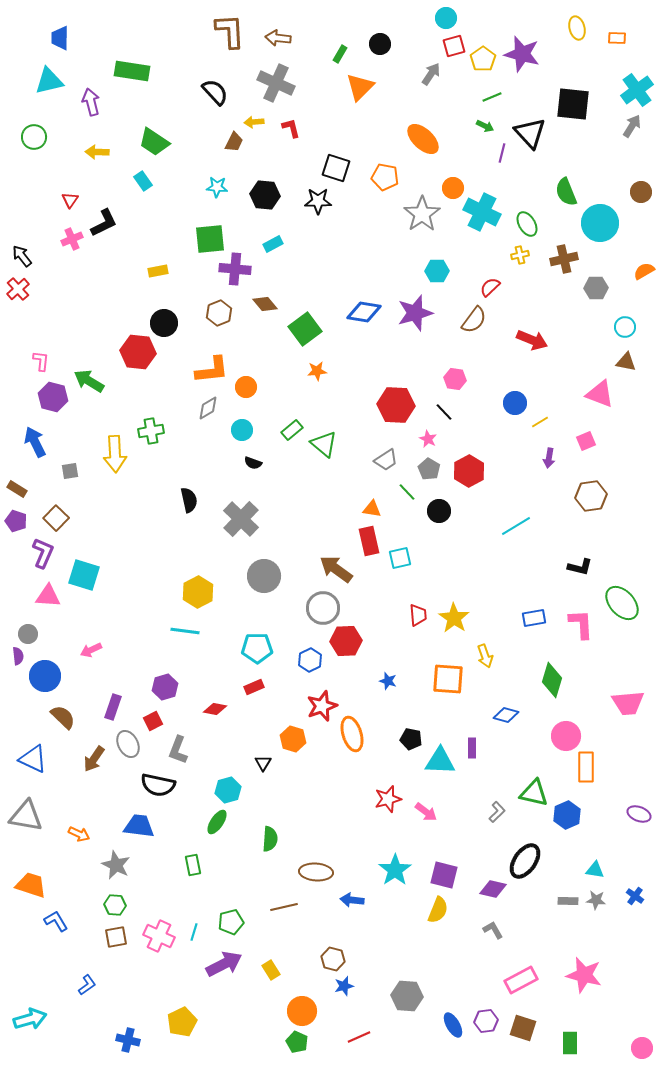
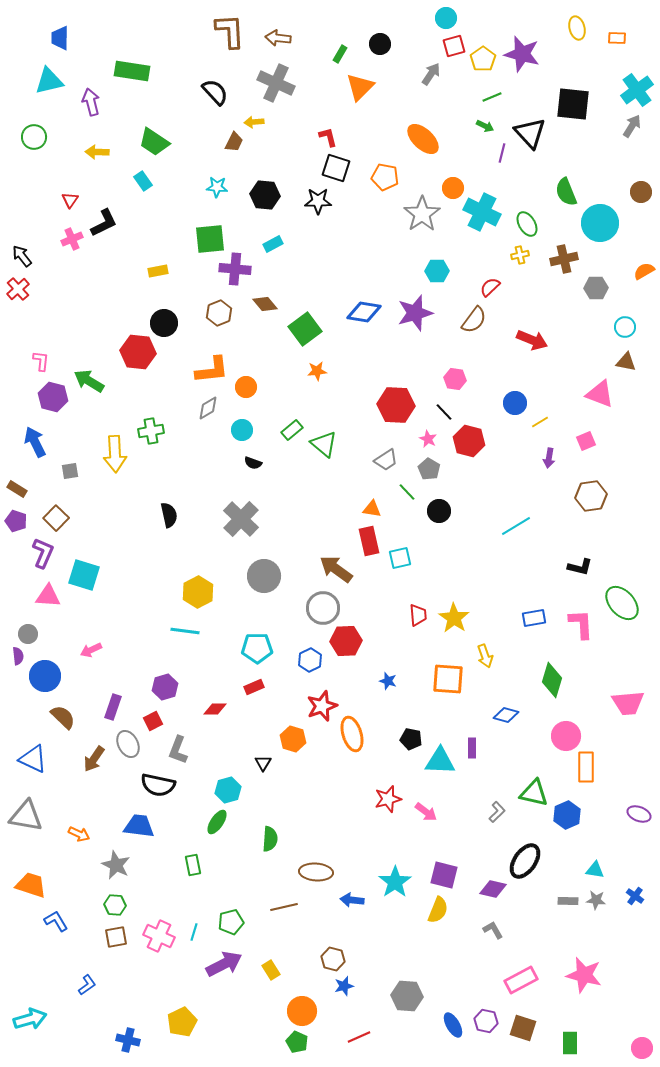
red L-shape at (291, 128): moved 37 px right, 9 px down
red hexagon at (469, 471): moved 30 px up; rotated 16 degrees counterclockwise
black semicircle at (189, 500): moved 20 px left, 15 px down
red diamond at (215, 709): rotated 10 degrees counterclockwise
cyan star at (395, 870): moved 12 px down
purple hexagon at (486, 1021): rotated 20 degrees clockwise
